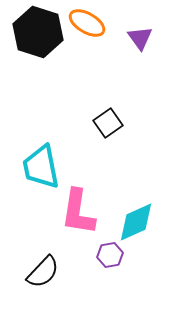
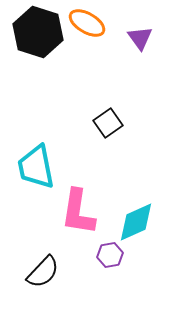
cyan trapezoid: moved 5 px left
